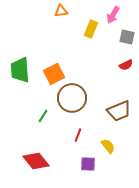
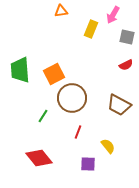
brown trapezoid: moved 6 px up; rotated 50 degrees clockwise
red line: moved 3 px up
red diamond: moved 3 px right, 3 px up
